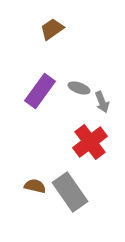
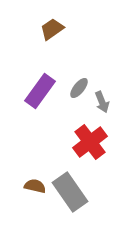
gray ellipse: rotated 70 degrees counterclockwise
